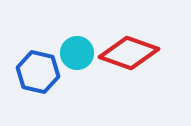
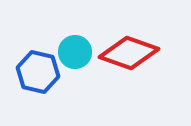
cyan circle: moved 2 px left, 1 px up
